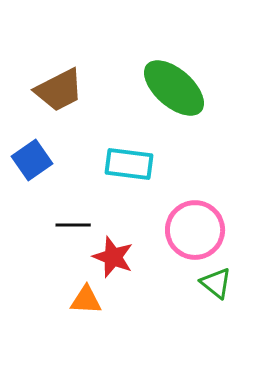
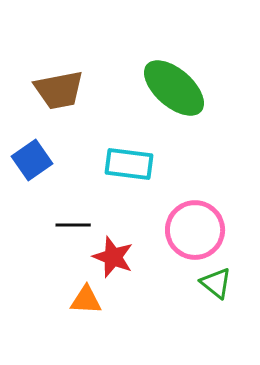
brown trapezoid: rotated 16 degrees clockwise
